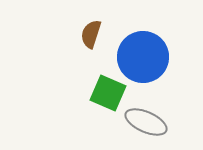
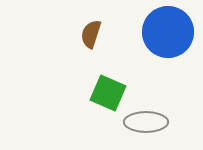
blue circle: moved 25 px right, 25 px up
gray ellipse: rotated 24 degrees counterclockwise
